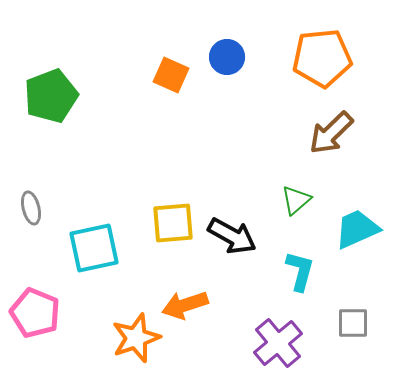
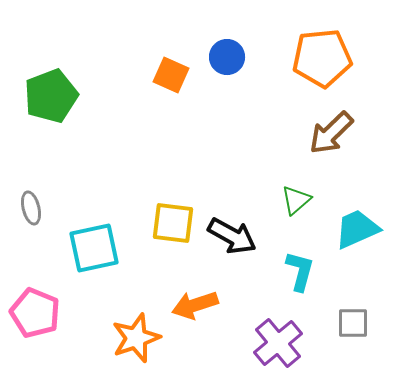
yellow square: rotated 12 degrees clockwise
orange arrow: moved 10 px right
